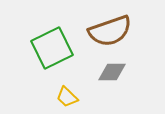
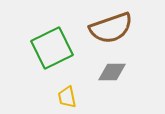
brown semicircle: moved 1 px right, 3 px up
yellow trapezoid: rotated 35 degrees clockwise
